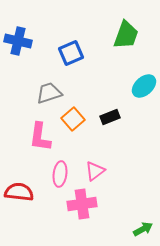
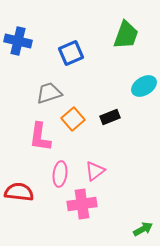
cyan ellipse: rotated 10 degrees clockwise
